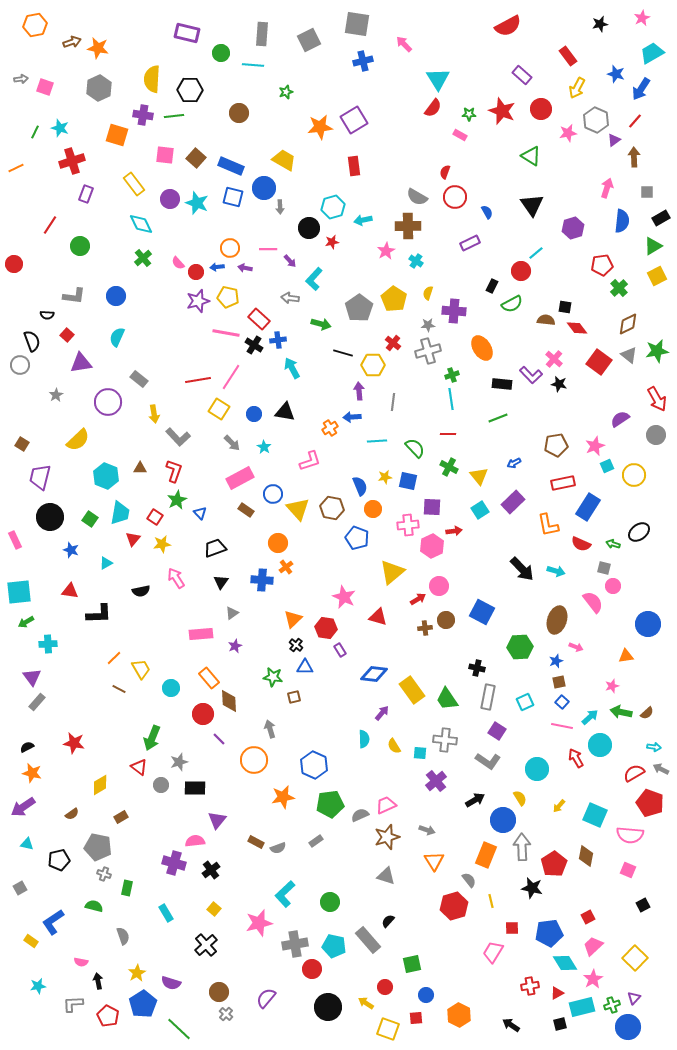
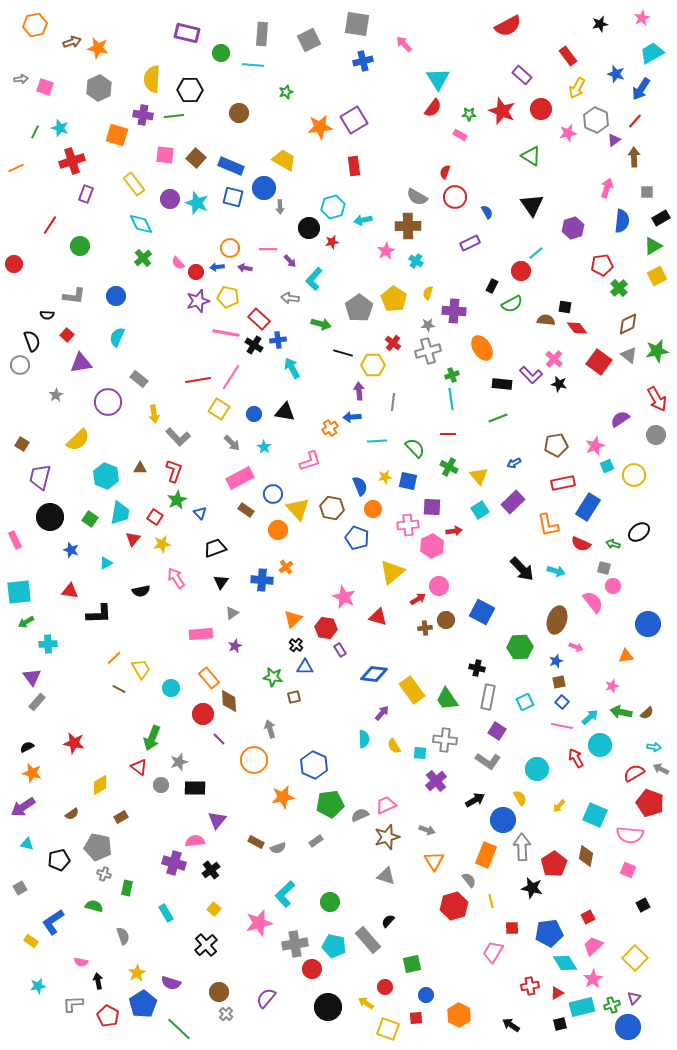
orange circle at (278, 543): moved 13 px up
